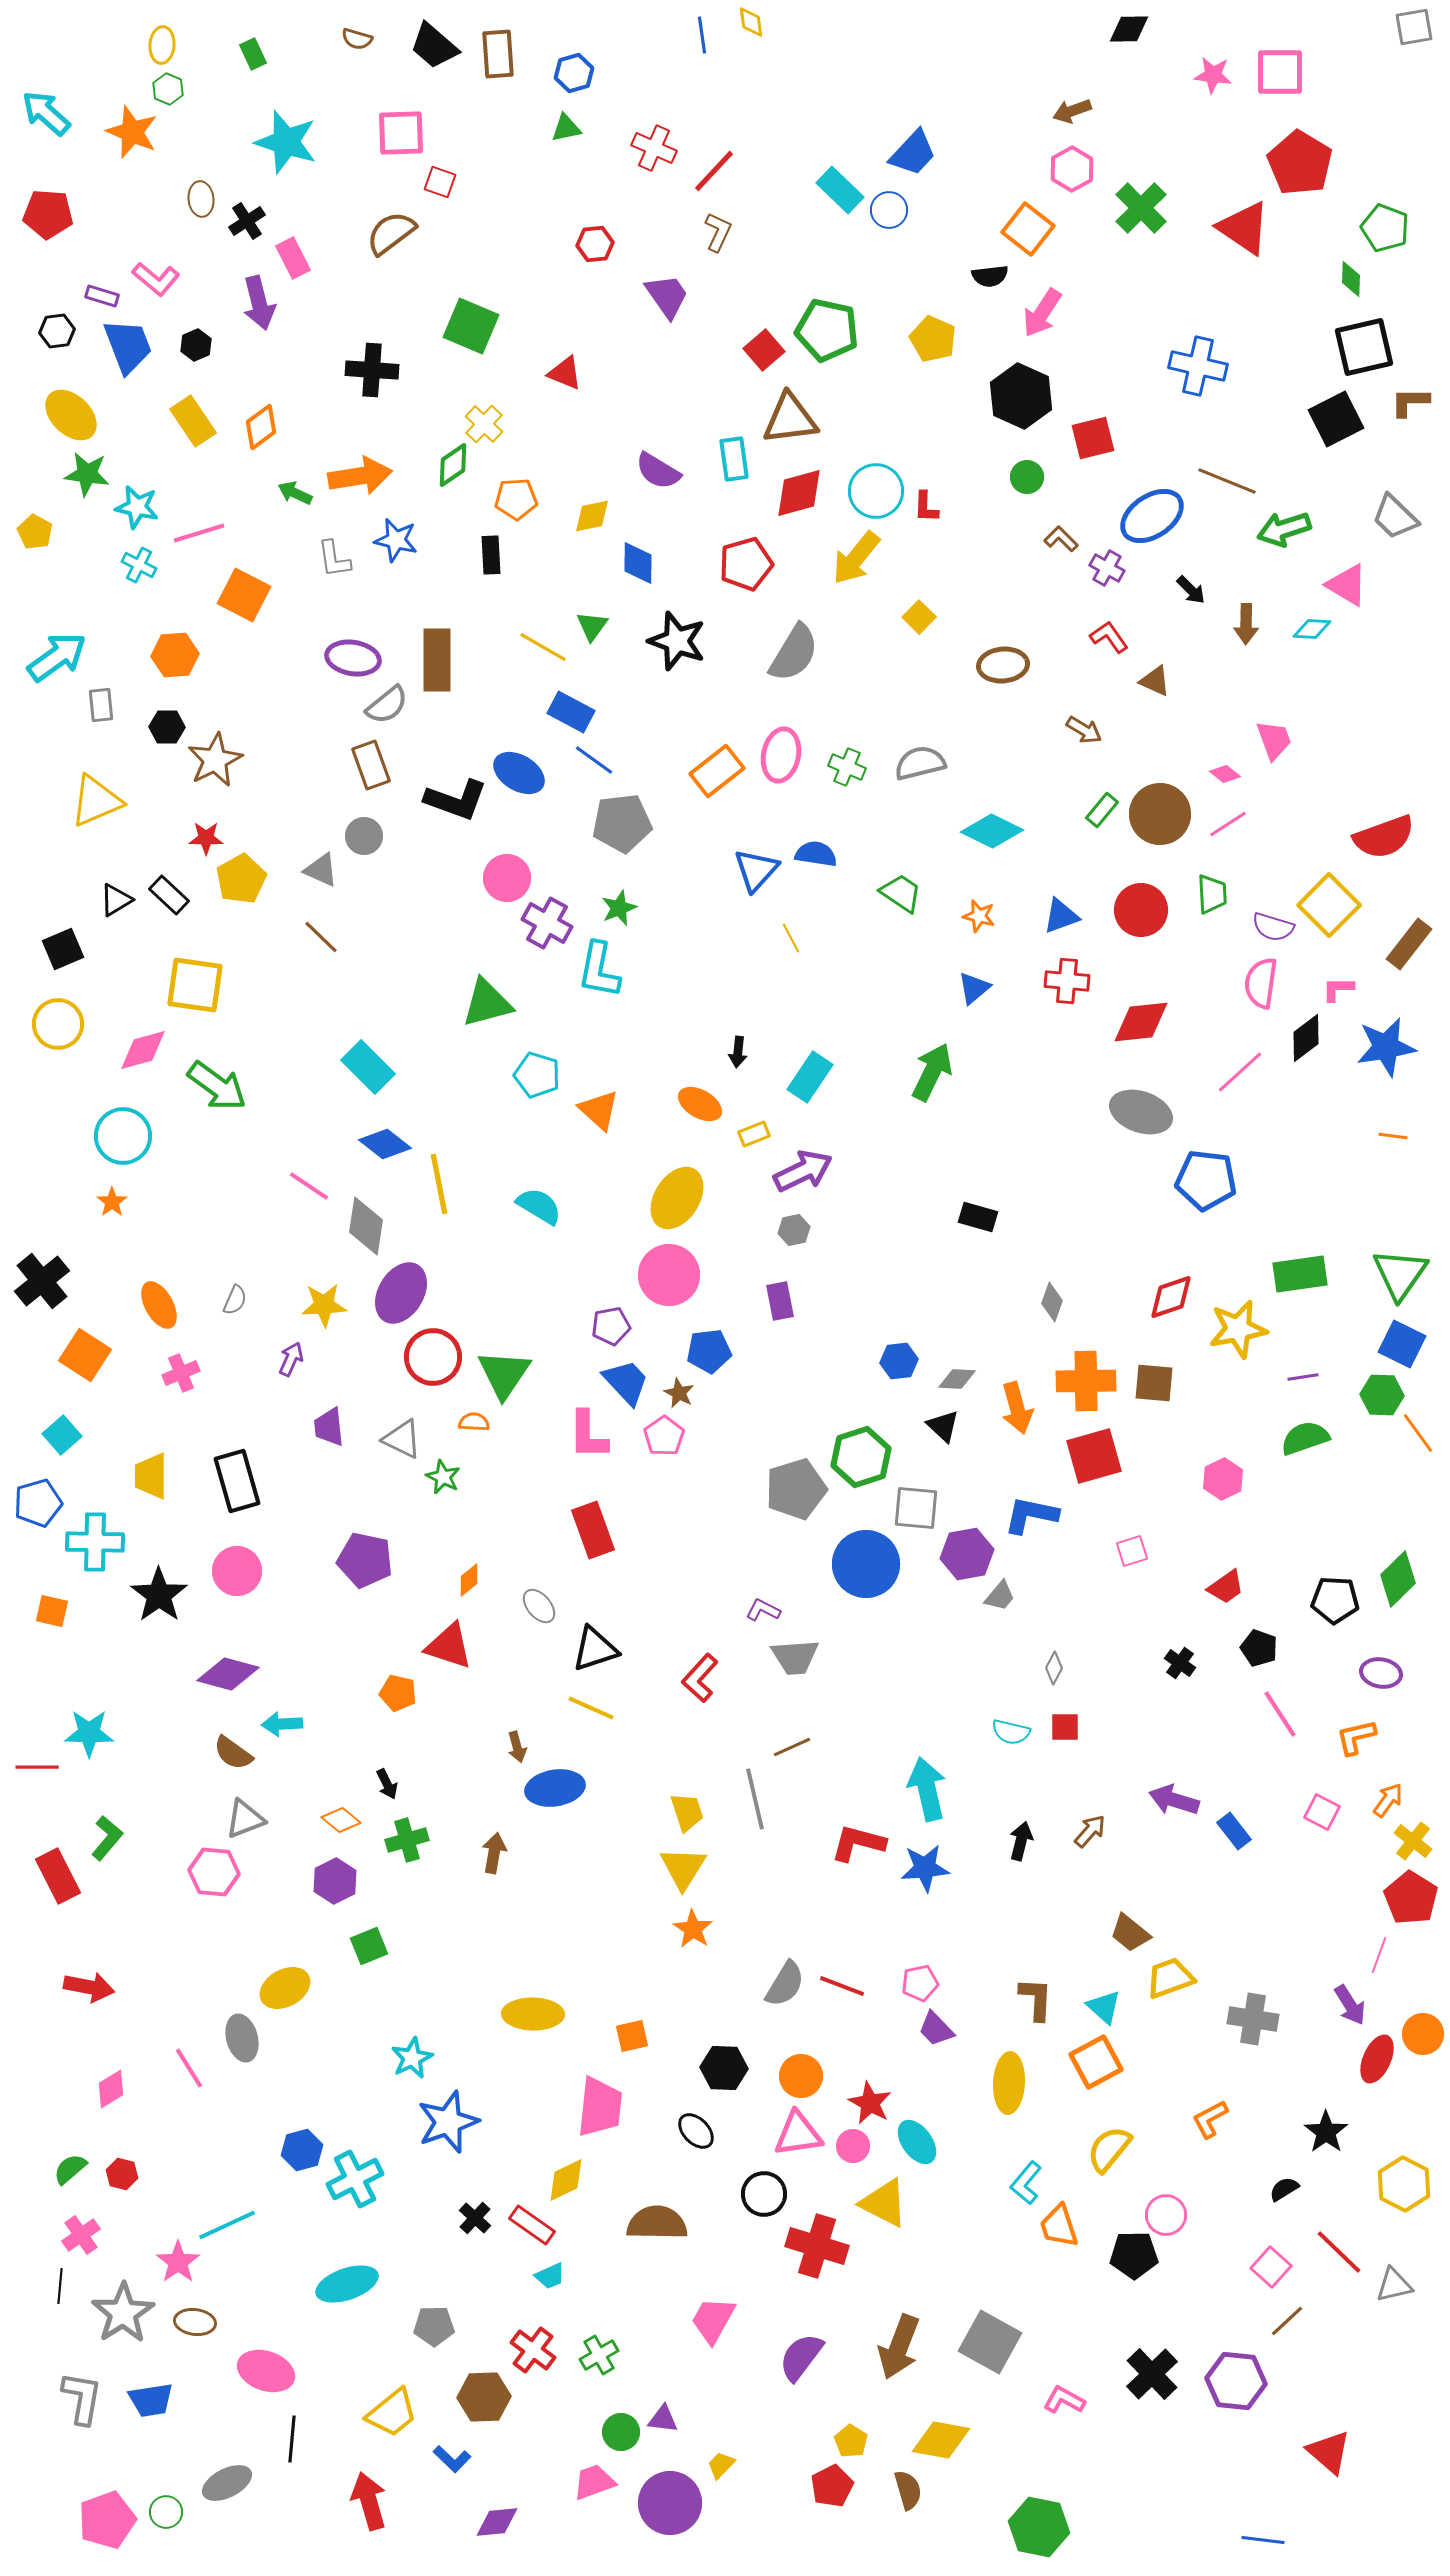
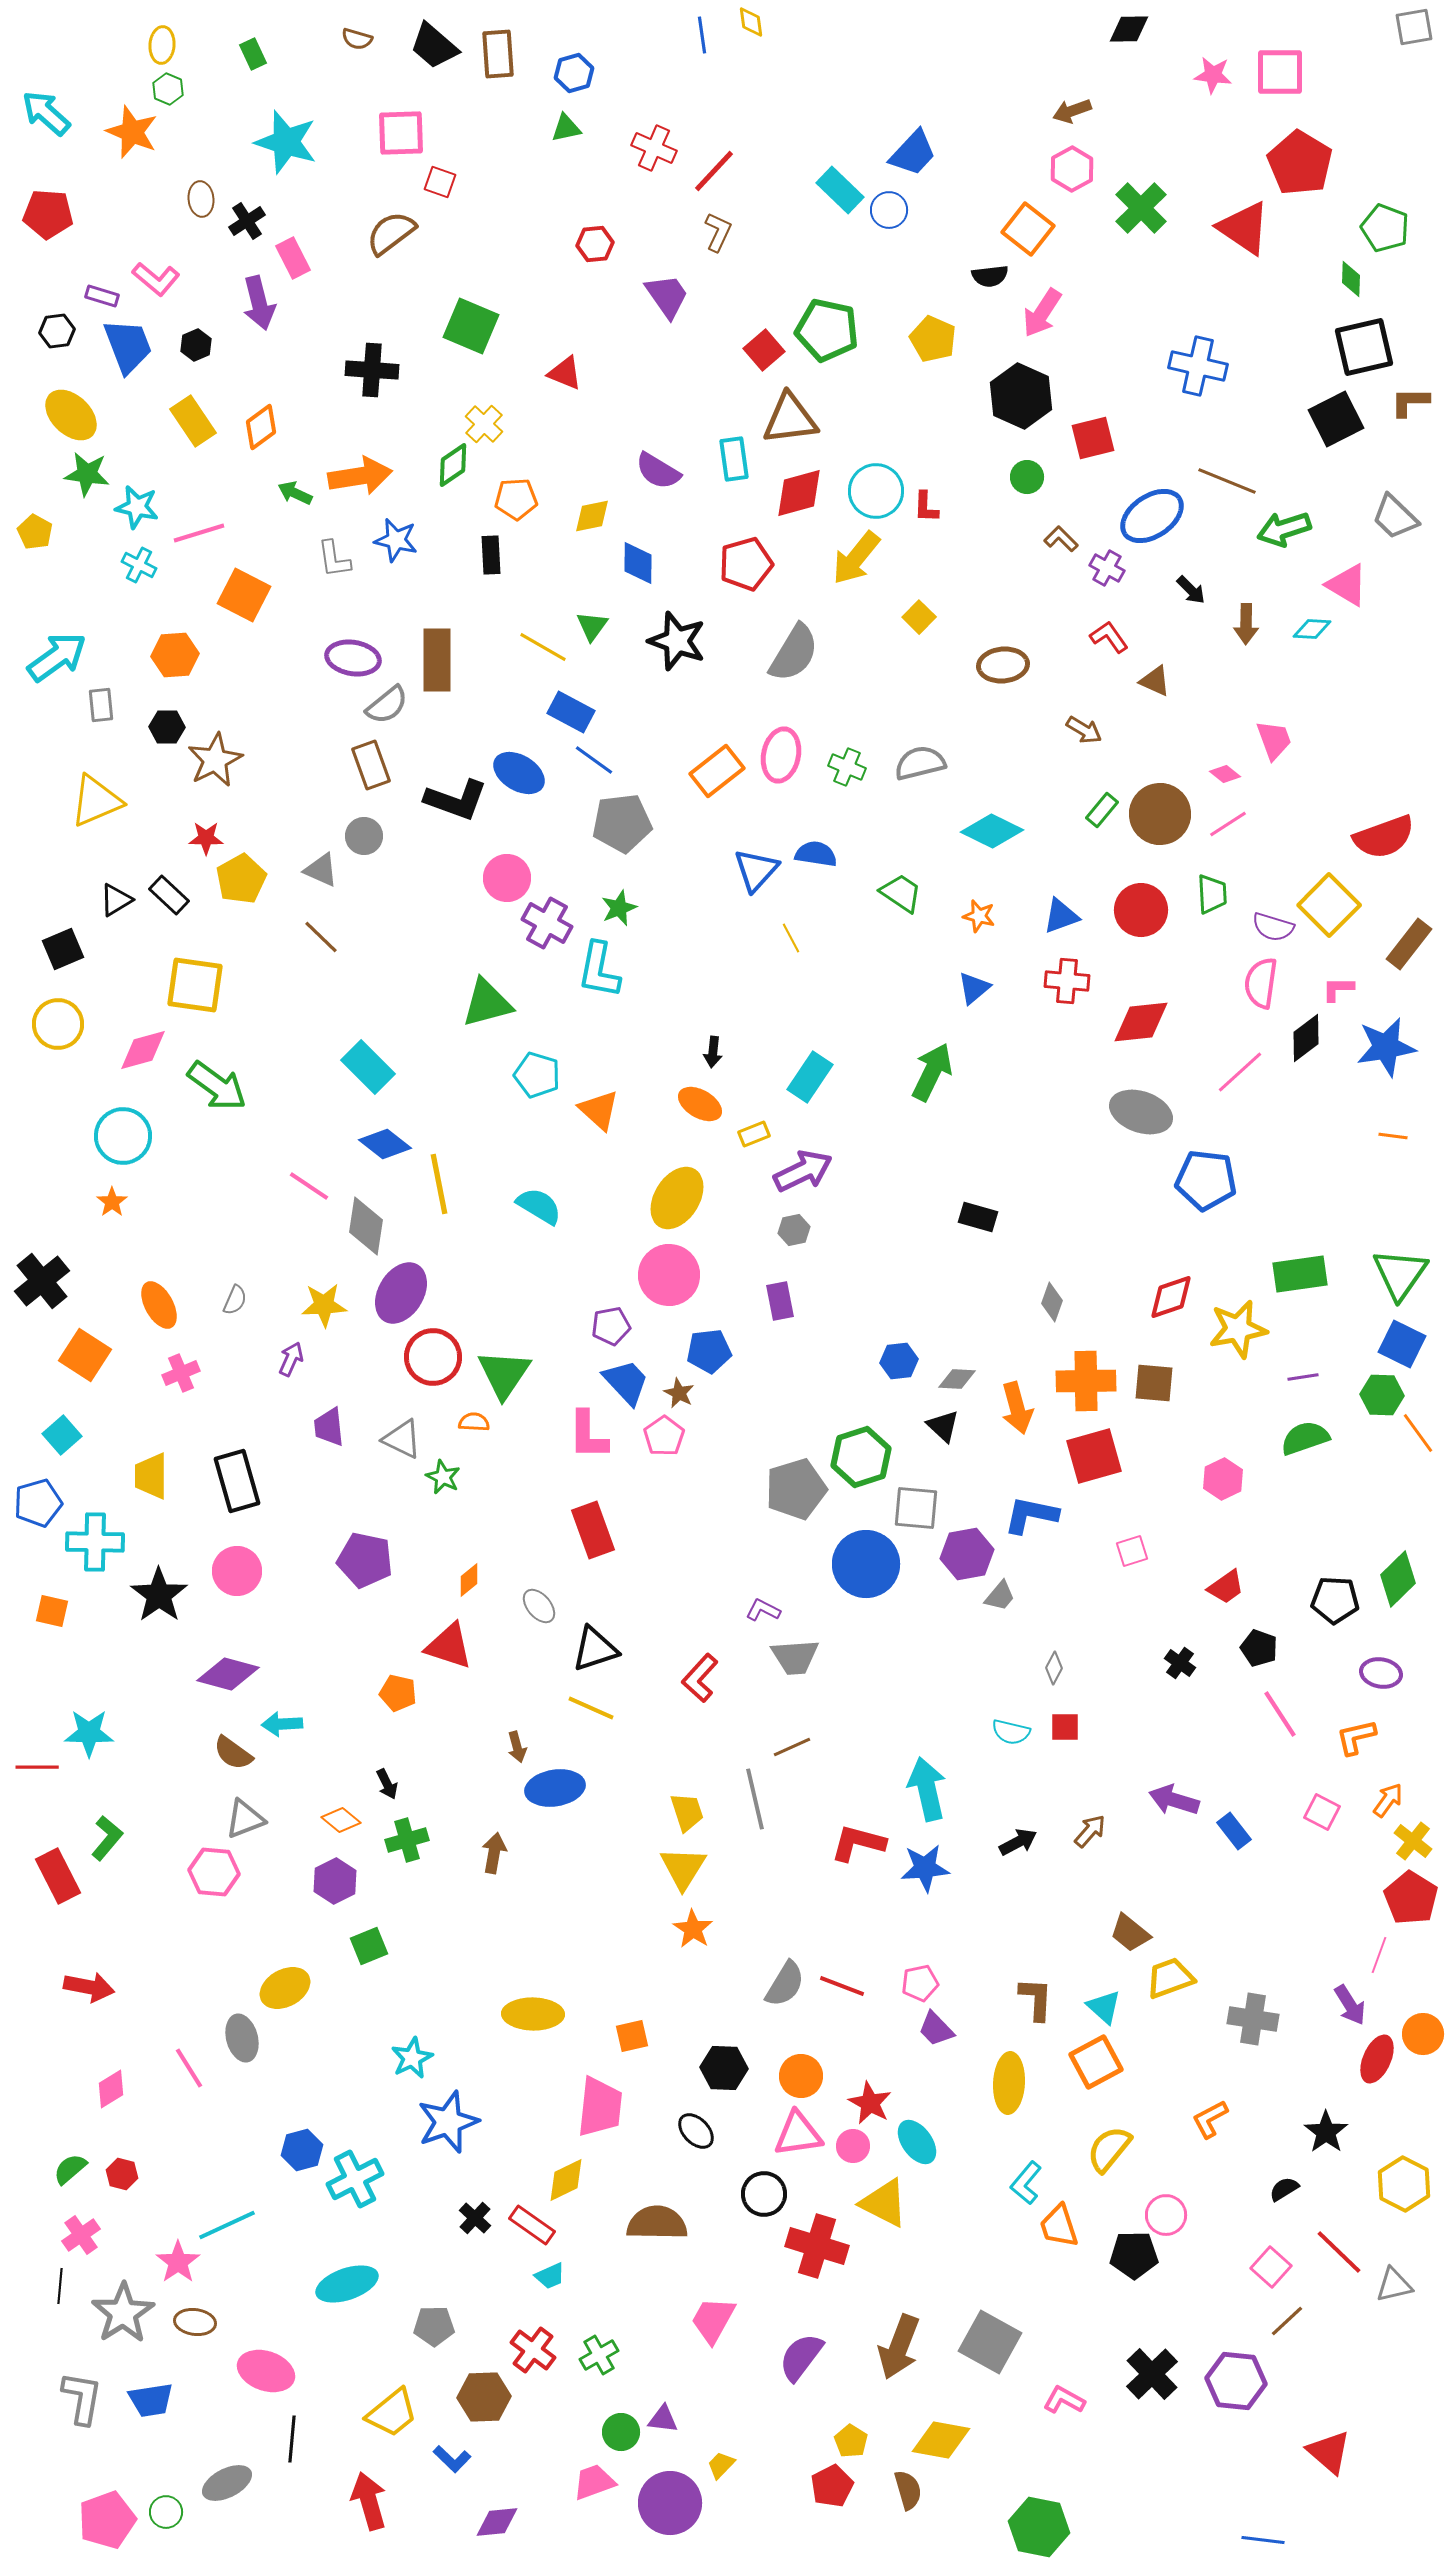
black arrow at (738, 1052): moved 25 px left
black arrow at (1021, 1841): moved 3 px left, 1 px down; rotated 48 degrees clockwise
